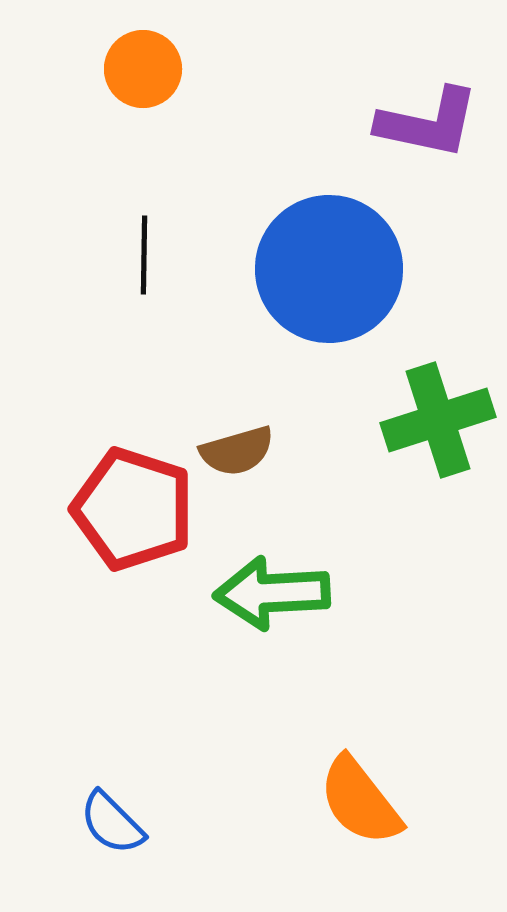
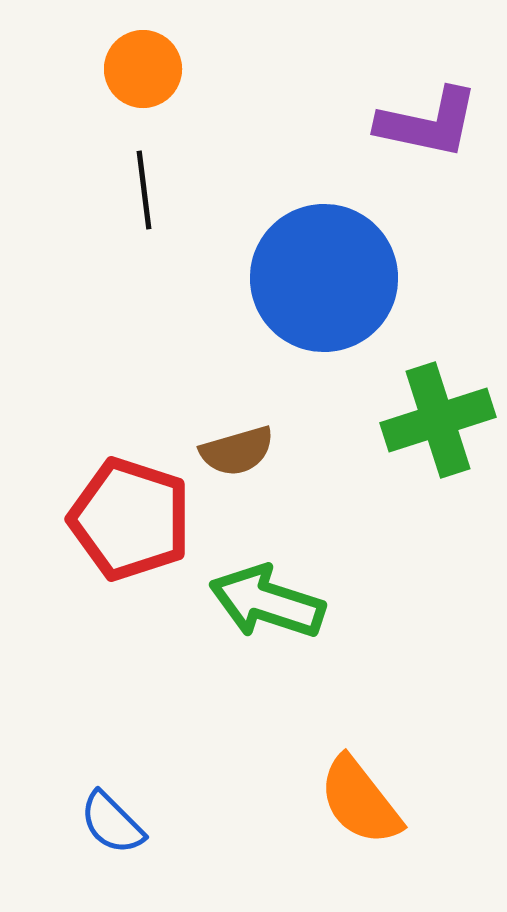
black line: moved 65 px up; rotated 8 degrees counterclockwise
blue circle: moved 5 px left, 9 px down
red pentagon: moved 3 px left, 10 px down
green arrow: moved 5 px left, 9 px down; rotated 21 degrees clockwise
